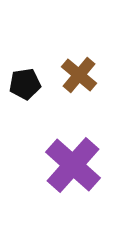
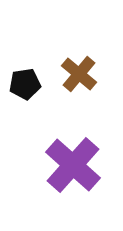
brown cross: moved 1 px up
